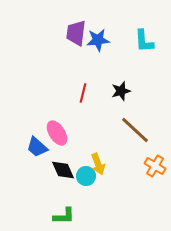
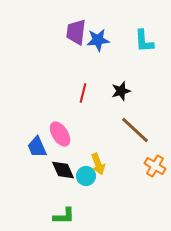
purple trapezoid: moved 1 px up
pink ellipse: moved 3 px right, 1 px down
blue trapezoid: rotated 25 degrees clockwise
